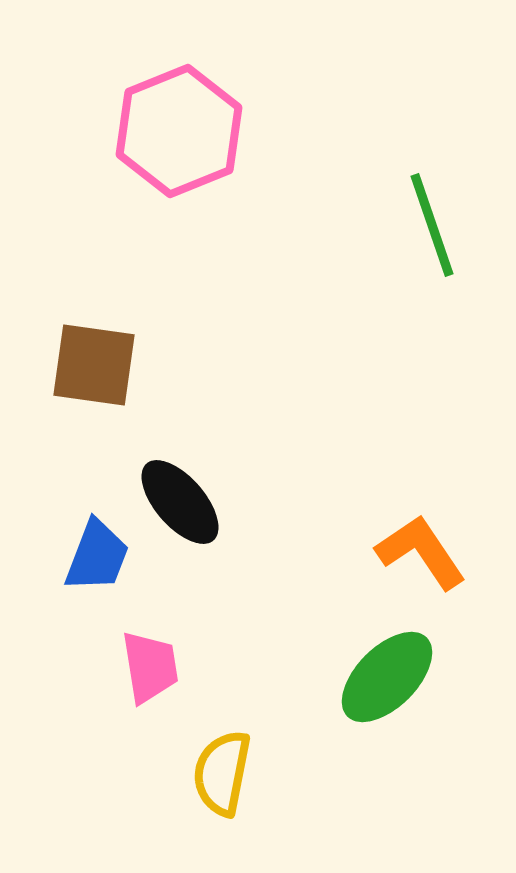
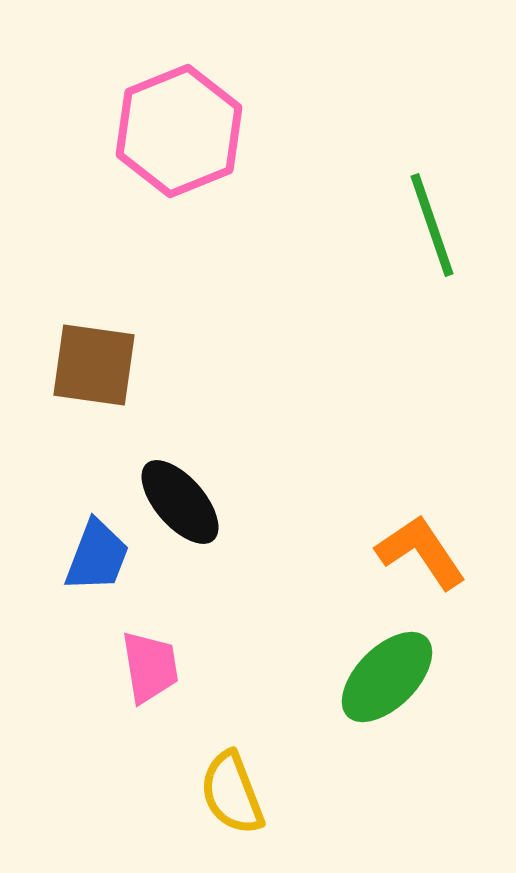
yellow semicircle: moved 10 px right, 20 px down; rotated 32 degrees counterclockwise
